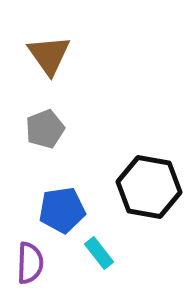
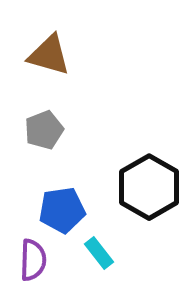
brown triangle: rotated 39 degrees counterclockwise
gray pentagon: moved 1 px left, 1 px down
black hexagon: rotated 20 degrees clockwise
purple semicircle: moved 3 px right, 3 px up
